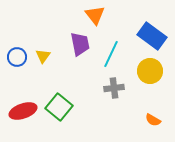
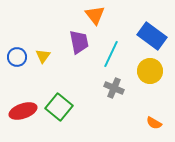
purple trapezoid: moved 1 px left, 2 px up
gray cross: rotated 30 degrees clockwise
orange semicircle: moved 1 px right, 3 px down
